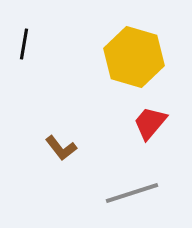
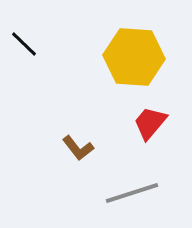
black line: rotated 56 degrees counterclockwise
yellow hexagon: rotated 12 degrees counterclockwise
brown L-shape: moved 17 px right
